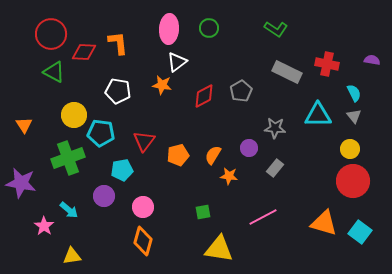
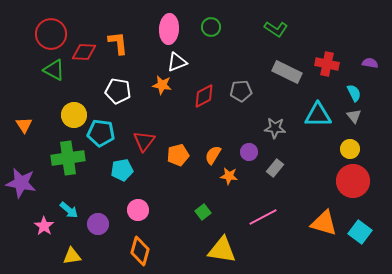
green circle at (209, 28): moved 2 px right, 1 px up
purple semicircle at (372, 60): moved 2 px left, 3 px down
white triangle at (177, 62): rotated 15 degrees clockwise
green triangle at (54, 72): moved 2 px up
gray pentagon at (241, 91): rotated 25 degrees clockwise
purple circle at (249, 148): moved 4 px down
green cross at (68, 158): rotated 12 degrees clockwise
purple circle at (104, 196): moved 6 px left, 28 px down
pink circle at (143, 207): moved 5 px left, 3 px down
green square at (203, 212): rotated 28 degrees counterclockwise
orange diamond at (143, 241): moved 3 px left, 10 px down
yellow triangle at (219, 249): moved 3 px right, 1 px down
